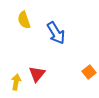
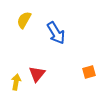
yellow semicircle: rotated 48 degrees clockwise
orange square: rotated 24 degrees clockwise
